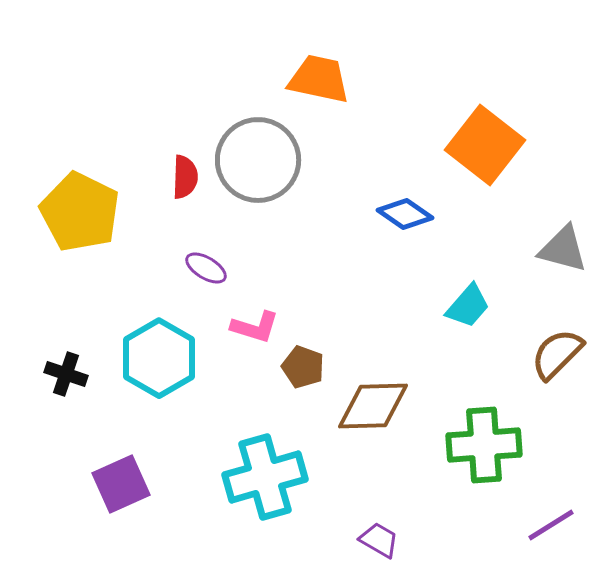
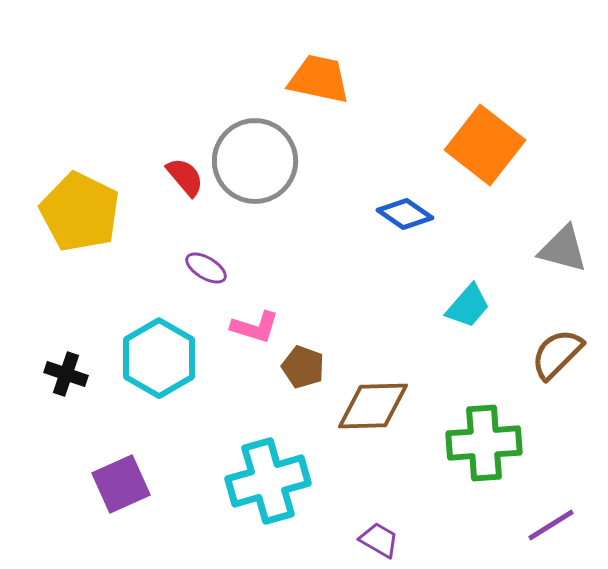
gray circle: moved 3 px left, 1 px down
red semicircle: rotated 42 degrees counterclockwise
green cross: moved 2 px up
cyan cross: moved 3 px right, 4 px down
